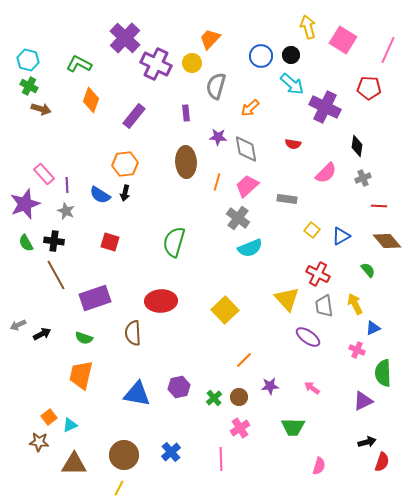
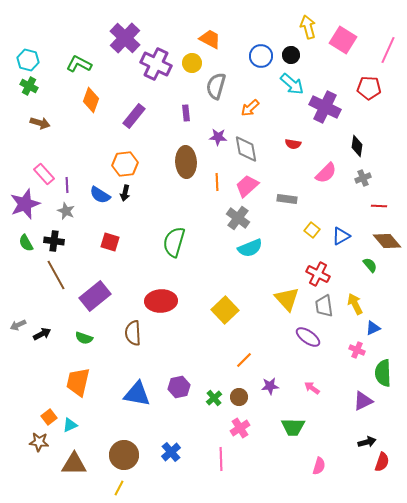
orange trapezoid at (210, 39): rotated 75 degrees clockwise
brown arrow at (41, 109): moved 1 px left, 14 px down
orange line at (217, 182): rotated 18 degrees counterclockwise
green semicircle at (368, 270): moved 2 px right, 5 px up
purple rectangle at (95, 298): moved 2 px up; rotated 20 degrees counterclockwise
orange trapezoid at (81, 375): moved 3 px left, 7 px down
